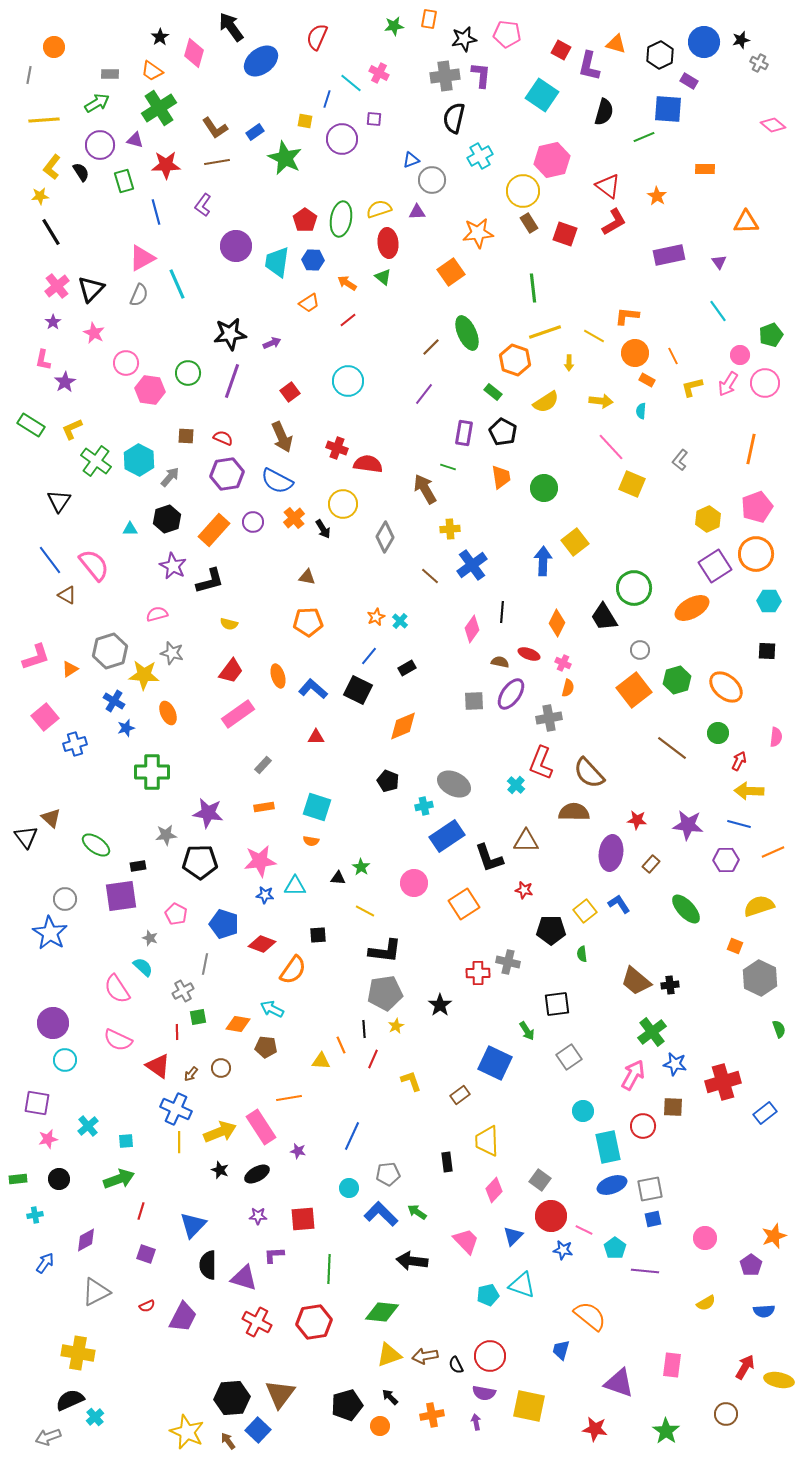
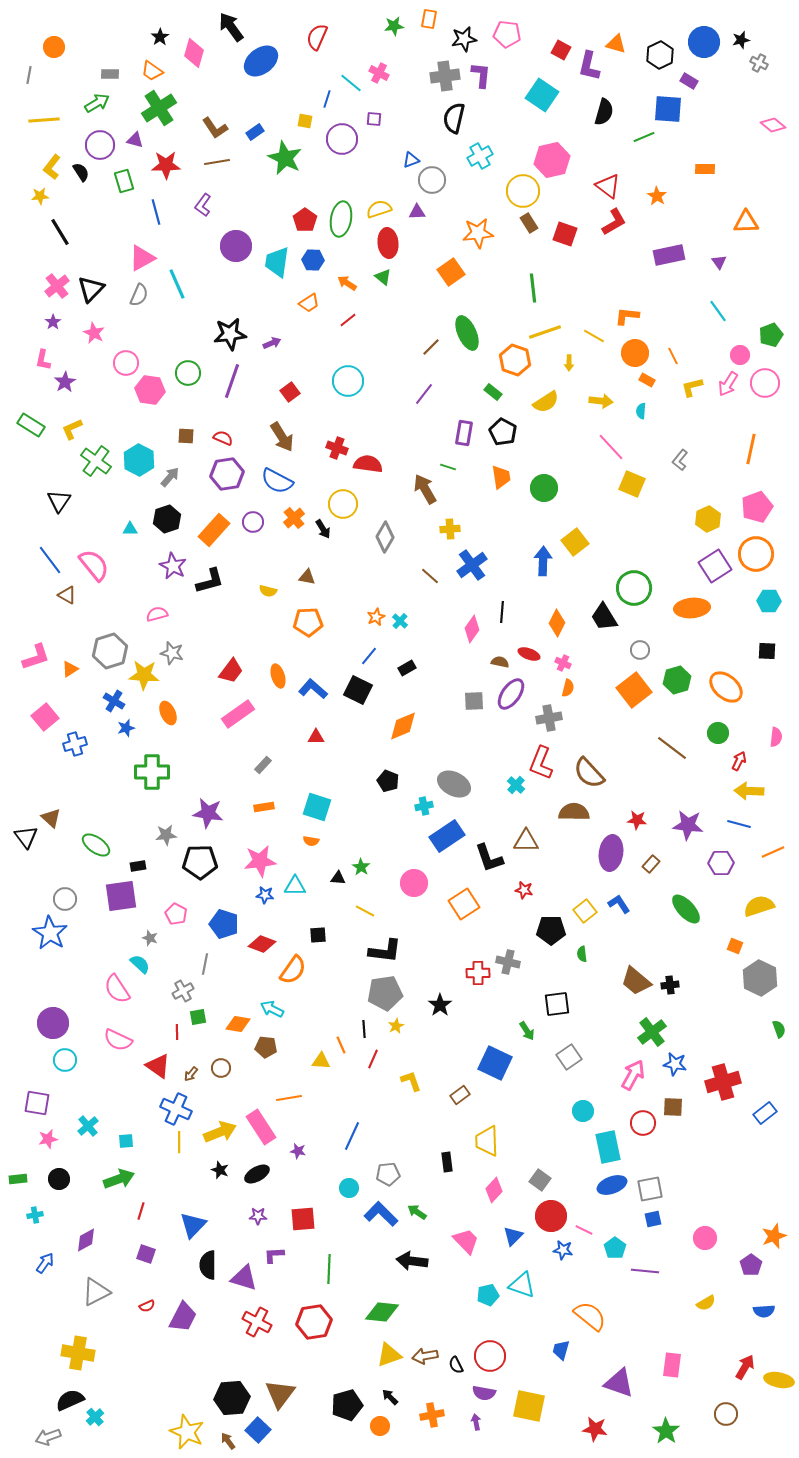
black line at (51, 232): moved 9 px right
brown arrow at (282, 437): rotated 8 degrees counterclockwise
orange ellipse at (692, 608): rotated 24 degrees clockwise
yellow semicircle at (229, 624): moved 39 px right, 33 px up
purple hexagon at (726, 860): moved 5 px left, 3 px down
cyan semicircle at (143, 967): moved 3 px left, 3 px up
red circle at (643, 1126): moved 3 px up
